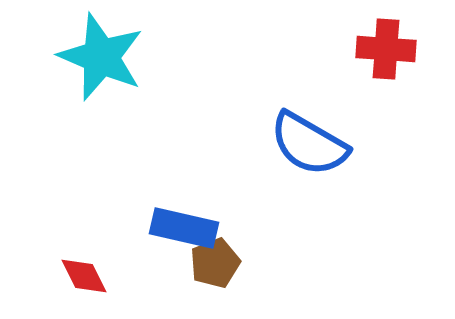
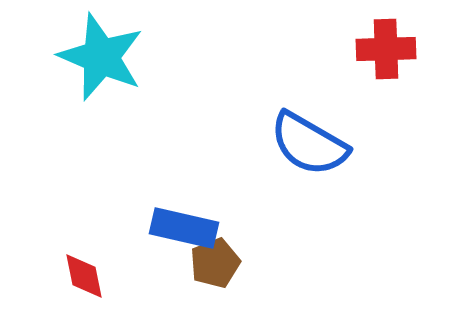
red cross: rotated 6 degrees counterclockwise
red diamond: rotated 15 degrees clockwise
